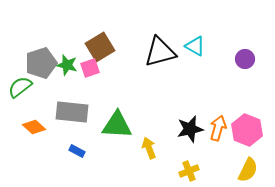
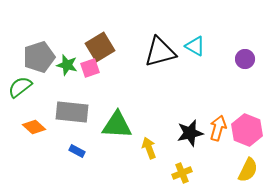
gray pentagon: moved 2 px left, 6 px up
black star: moved 4 px down
yellow cross: moved 7 px left, 2 px down
